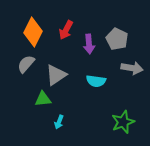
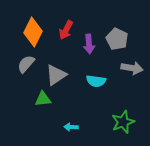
cyan arrow: moved 12 px right, 5 px down; rotated 72 degrees clockwise
